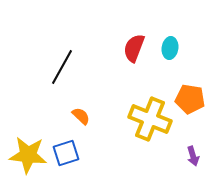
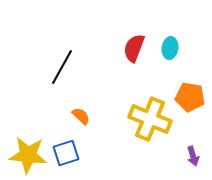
orange pentagon: moved 2 px up
